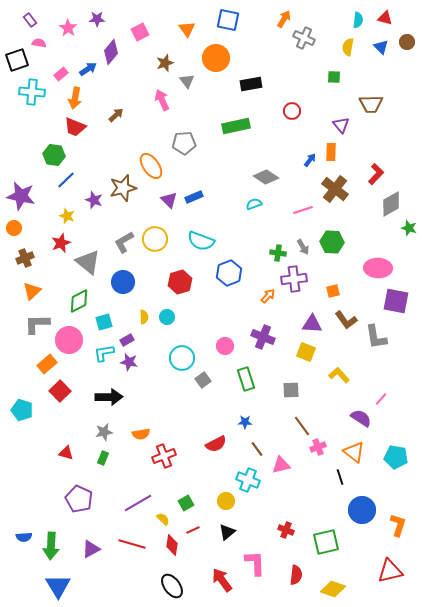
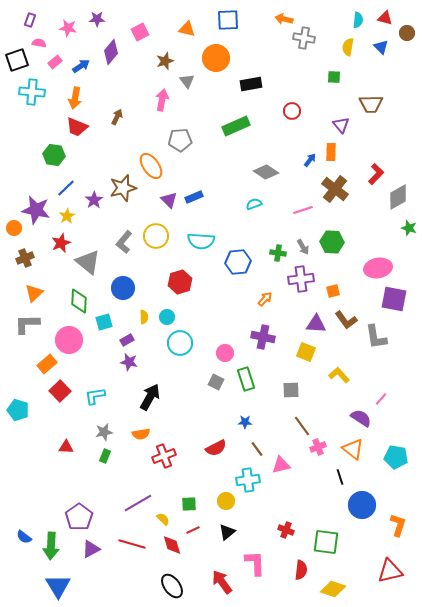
orange arrow at (284, 19): rotated 108 degrees counterclockwise
purple rectangle at (30, 20): rotated 56 degrees clockwise
blue square at (228, 20): rotated 15 degrees counterclockwise
pink star at (68, 28): rotated 24 degrees counterclockwise
orange triangle at (187, 29): rotated 42 degrees counterclockwise
gray cross at (304, 38): rotated 15 degrees counterclockwise
brown circle at (407, 42): moved 9 px up
brown star at (165, 63): moved 2 px up
blue arrow at (88, 69): moved 7 px left, 3 px up
pink rectangle at (61, 74): moved 6 px left, 12 px up
pink arrow at (162, 100): rotated 35 degrees clockwise
brown arrow at (116, 115): moved 1 px right, 2 px down; rotated 21 degrees counterclockwise
green rectangle at (236, 126): rotated 12 degrees counterclockwise
red trapezoid at (75, 127): moved 2 px right
gray pentagon at (184, 143): moved 4 px left, 3 px up
gray diamond at (266, 177): moved 5 px up
blue line at (66, 180): moved 8 px down
purple star at (21, 196): moved 15 px right, 14 px down
purple star at (94, 200): rotated 18 degrees clockwise
gray diamond at (391, 204): moved 7 px right, 7 px up
yellow star at (67, 216): rotated 21 degrees clockwise
yellow circle at (155, 239): moved 1 px right, 3 px up
cyan semicircle at (201, 241): rotated 16 degrees counterclockwise
gray L-shape at (124, 242): rotated 20 degrees counterclockwise
pink ellipse at (378, 268): rotated 12 degrees counterclockwise
blue hexagon at (229, 273): moved 9 px right, 11 px up; rotated 15 degrees clockwise
purple cross at (294, 279): moved 7 px right
blue circle at (123, 282): moved 6 px down
orange triangle at (32, 291): moved 2 px right, 2 px down
orange arrow at (268, 296): moved 3 px left, 3 px down
green diamond at (79, 301): rotated 60 degrees counterclockwise
purple square at (396, 301): moved 2 px left, 2 px up
gray L-shape at (37, 324): moved 10 px left
purple triangle at (312, 324): moved 4 px right
purple cross at (263, 337): rotated 10 degrees counterclockwise
pink circle at (225, 346): moved 7 px down
cyan L-shape at (104, 353): moved 9 px left, 43 px down
cyan circle at (182, 358): moved 2 px left, 15 px up
gray square at (203, 380): moved 13 px right, 2 px down; rotated 28 degrees counterclockwise
black arrow at (109, 397): moved 41 px right; rotated 60 degrees counterclockwise
cyan pentagon at (22, 410): moved 4 px left
red semicircle at (216, 444): moved 4 px down
orange triangle at (354, 452): moved 1 px left, 3 px up
red triangle at (66, 453): moved 6 px up; rotated 14 degrees counterclockwise
green rectangle at (103, 458): moved 2 px right, 2 px up
cyan cross at (248, 480): rotated 30 degrees counterclockwise
purple pentagon at (79, 499): moved 18 px down; rotated 12 degrees clockwise
green square at (186, 503): moved 3 px right, 1 px down; rotated 28 degrees clockwise
blue circle at (362, 510): moved 5 px up
blue semicircle at (24, 537): rotated 42 degrees clockwise
green square at (326, 542): rotated 20 degrees clockwise
red diamond at (172, 545): rotated 25 degrees counterclockwise
red semicircle at (296, 575): moved 5 px right, 5 px up
red arrow at (222, 580): moved 2 px down
